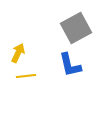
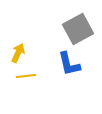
gray square: moved 2 px right, 1 px down
blue L-shape: moved 1 px left, 1 px up
